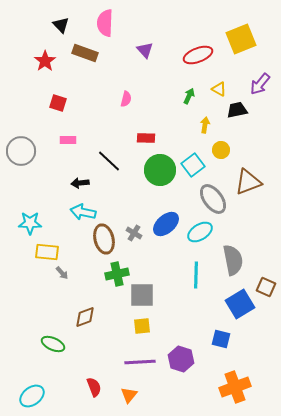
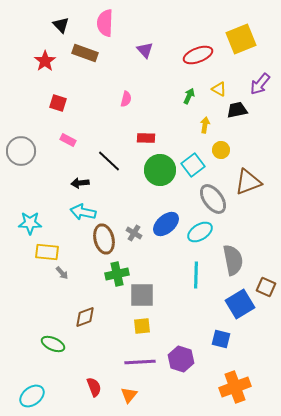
pink rectangle at (68, 140): rotated 28 degrees clockwise
